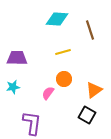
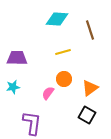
orange triangle: moved 4 px left, 2 px up
